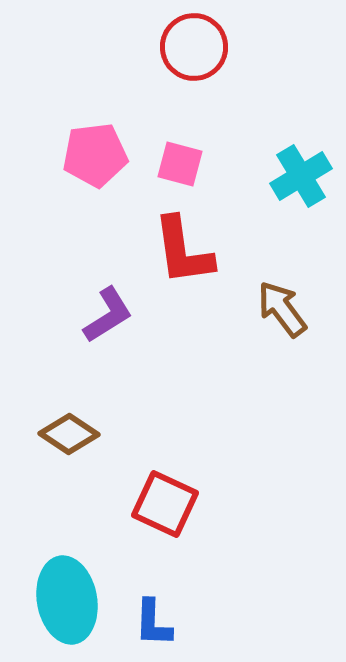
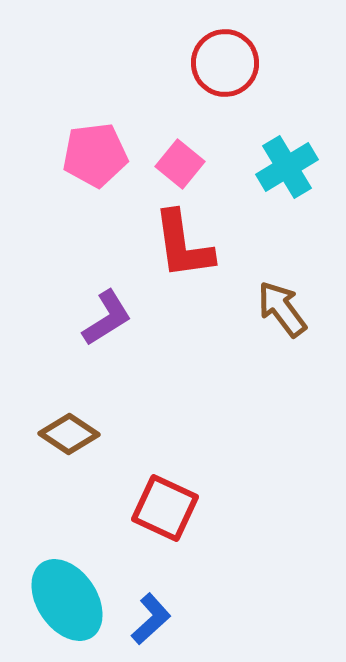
red circle: moved 31 px right, 16 px down
pink square: rotated 24 degrees clockwise
cyan cross: moved 14 px left, 9 px up
red L-shape: moved 6 px up
purple L-shape: moved 1 px left, 3 px down
red square: moved 4 px down
cyan ellipse: rotated 24 degrees counterclockwise
blue L-shape: moved 2 px left, 4 px up; rotated 134 degrees counterclockwise
